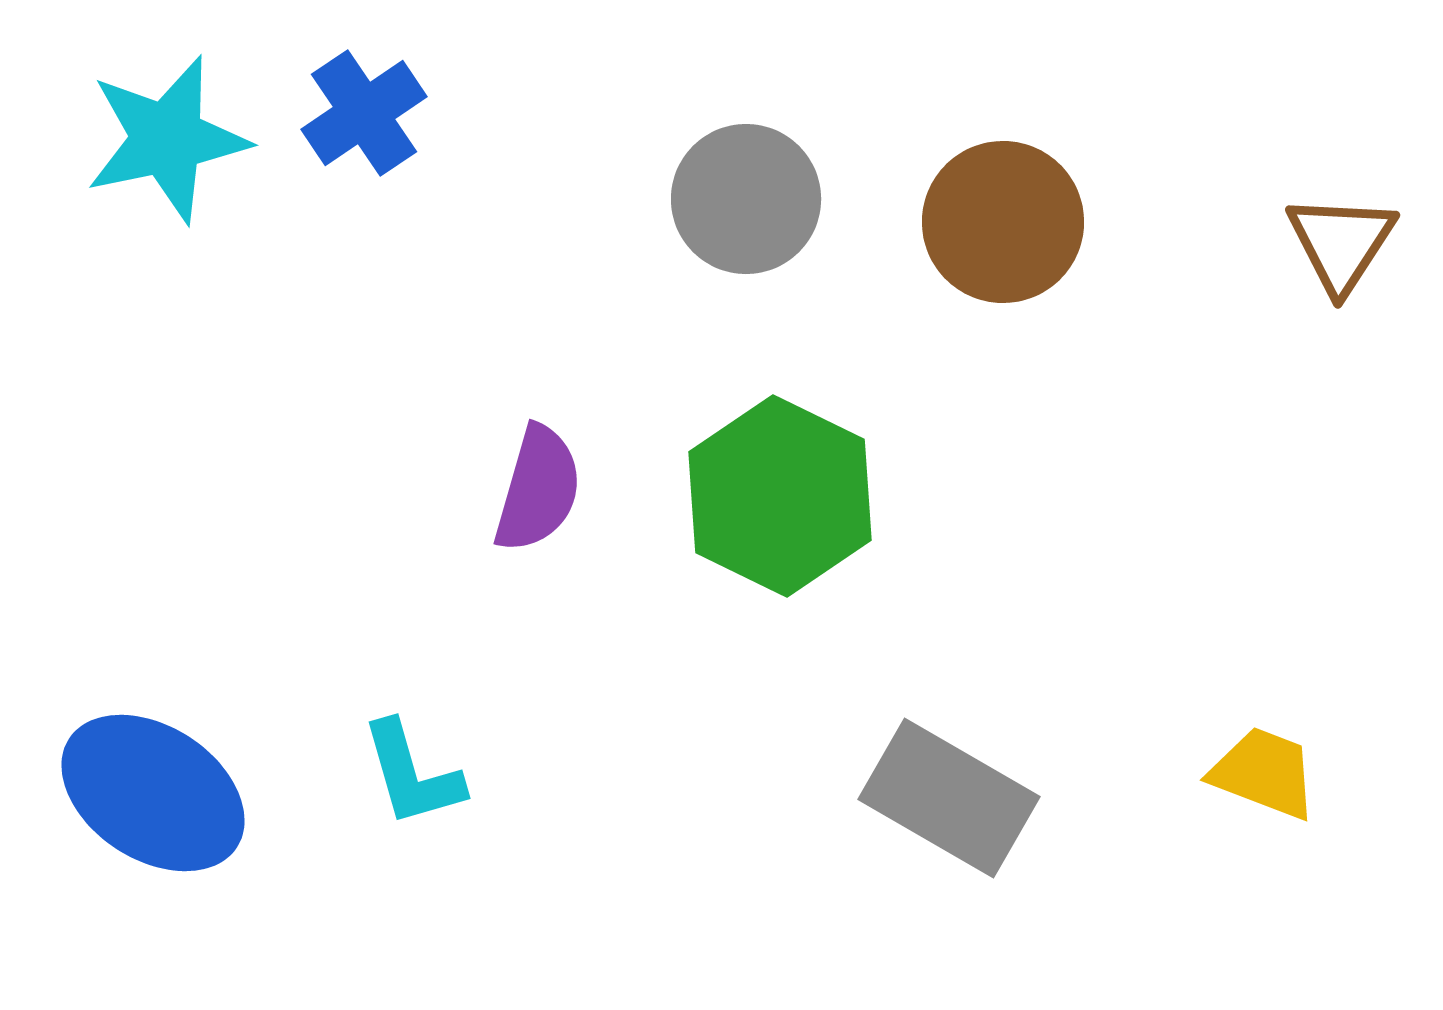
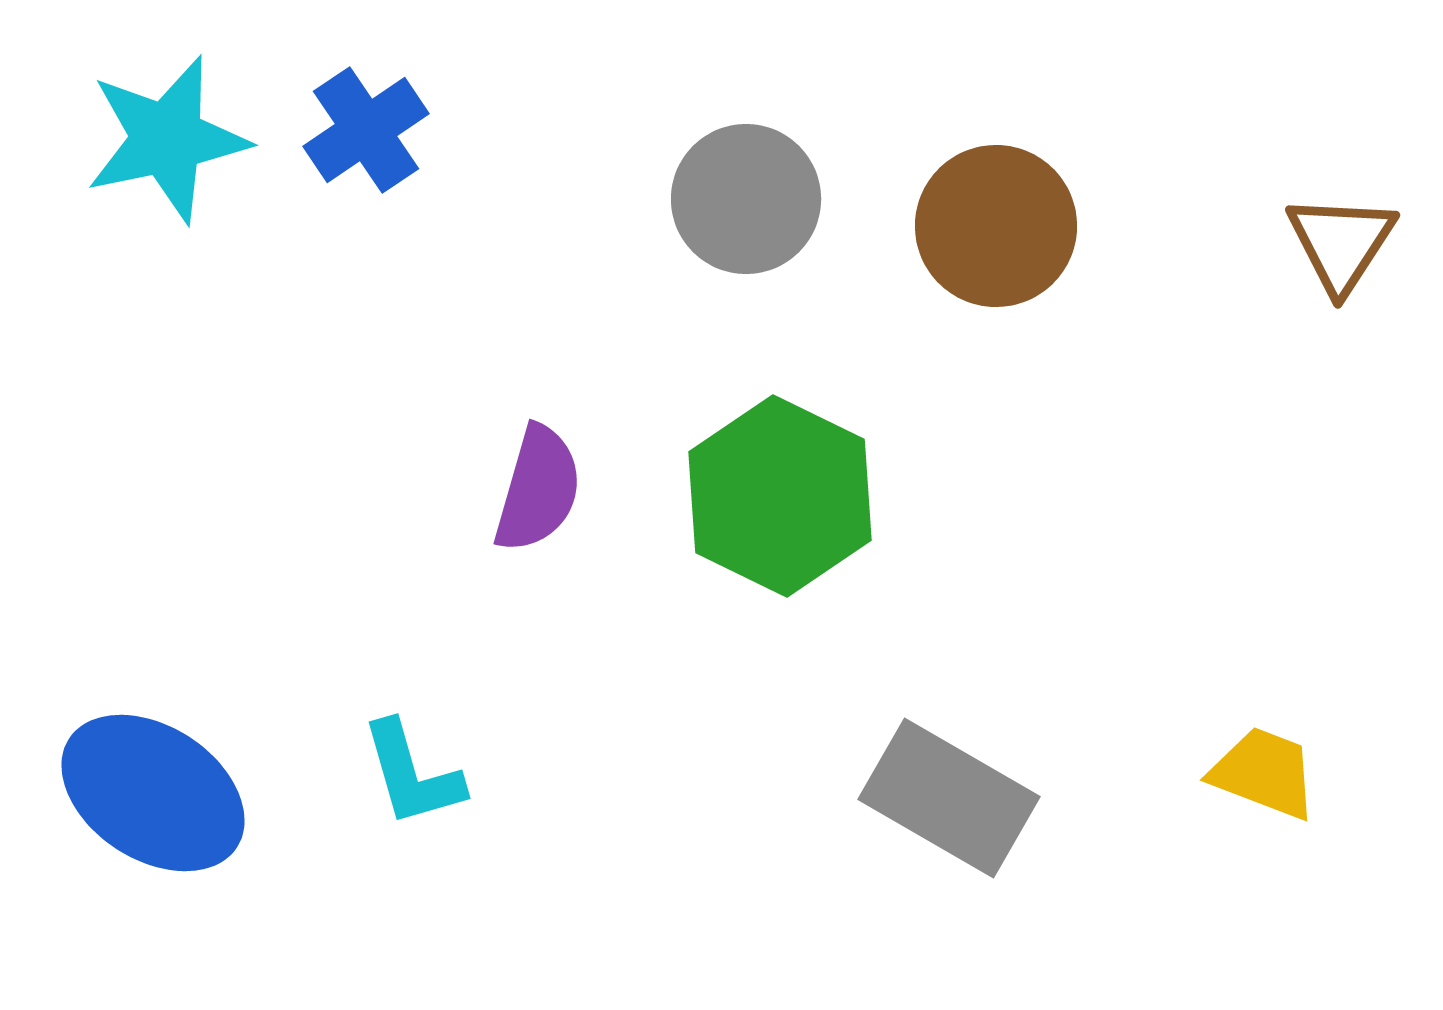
blue cross: moved 2 px right, 17 px down
brown circle: moved 7 px left, 4 px down
